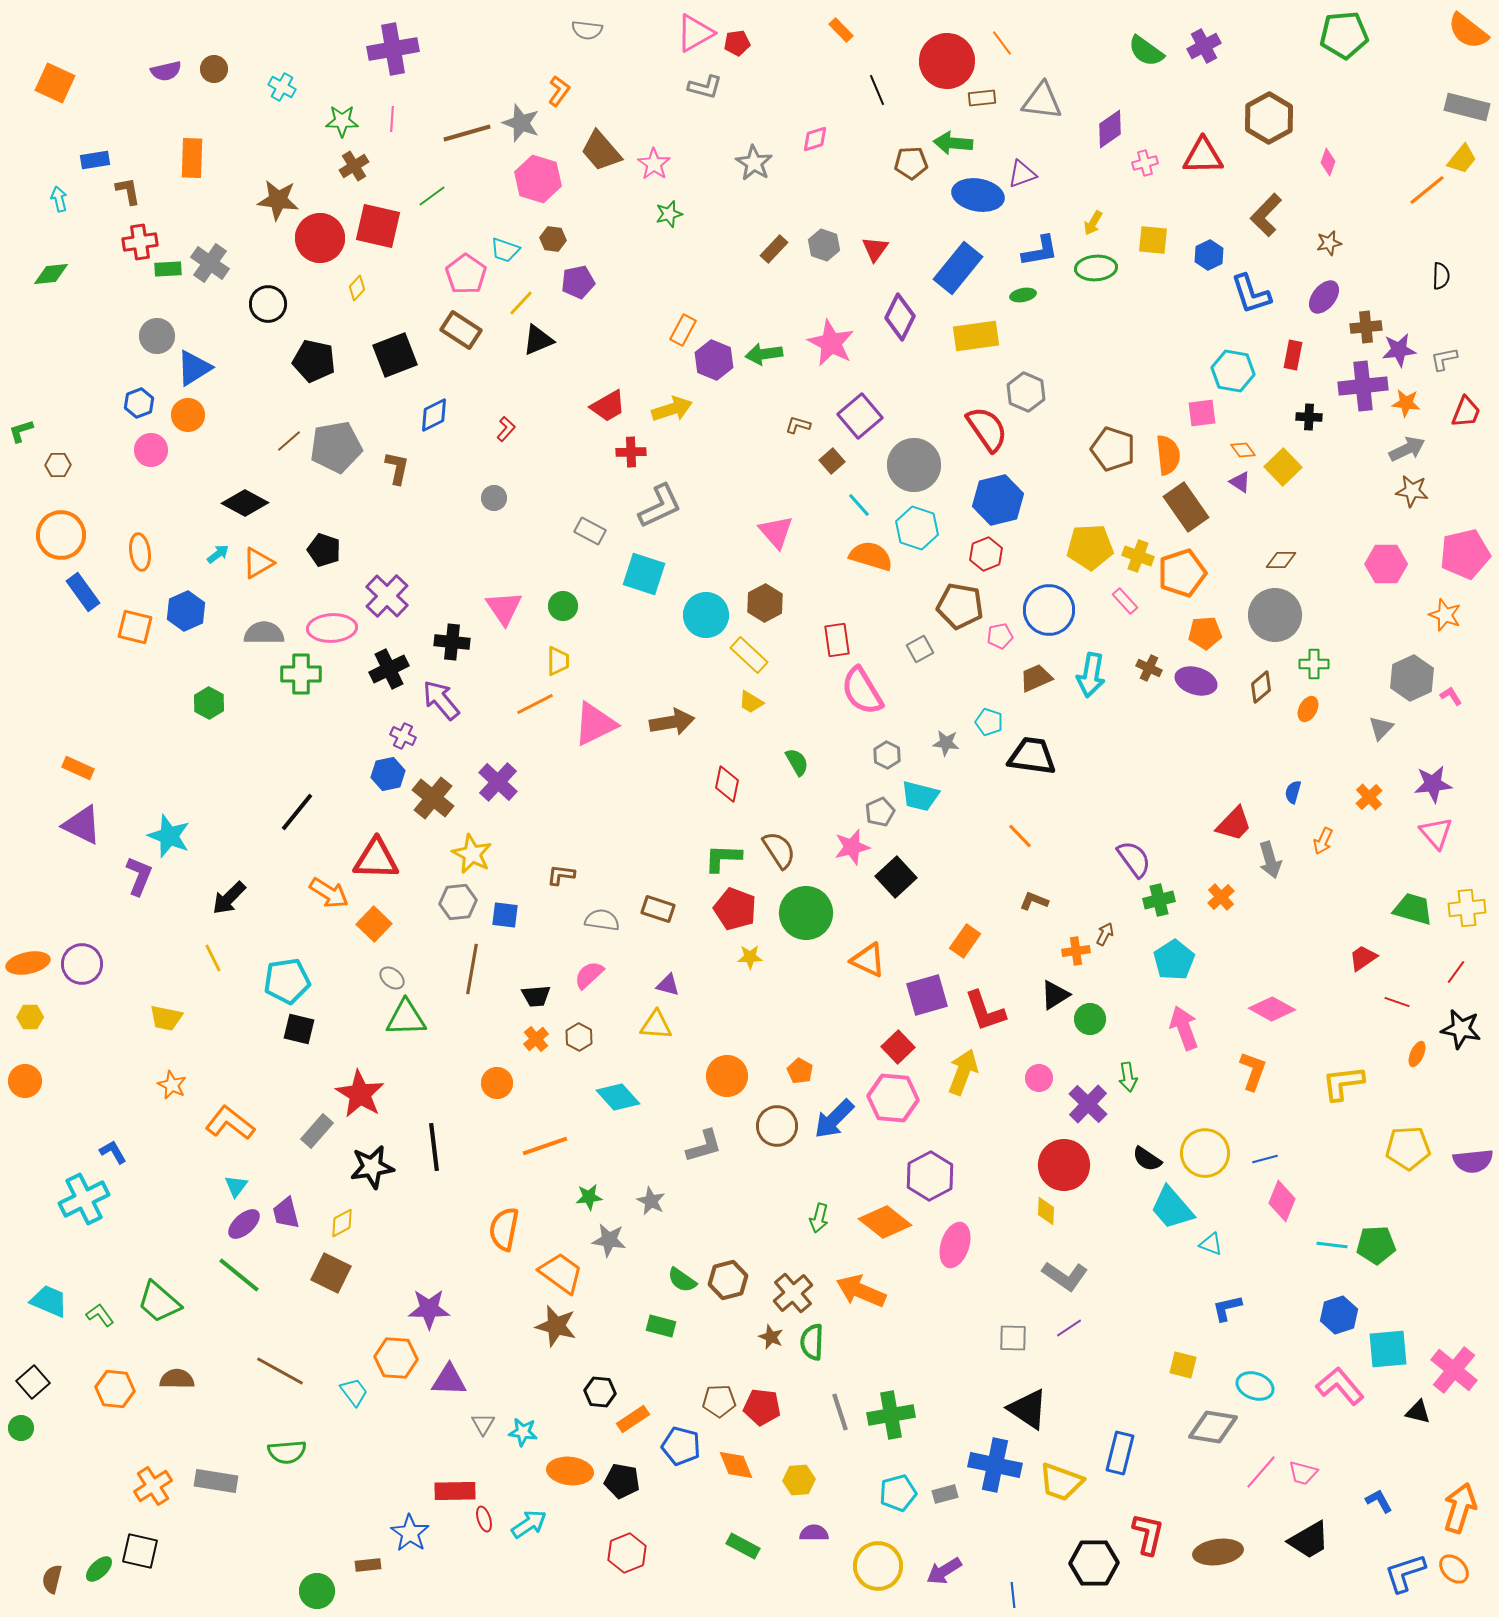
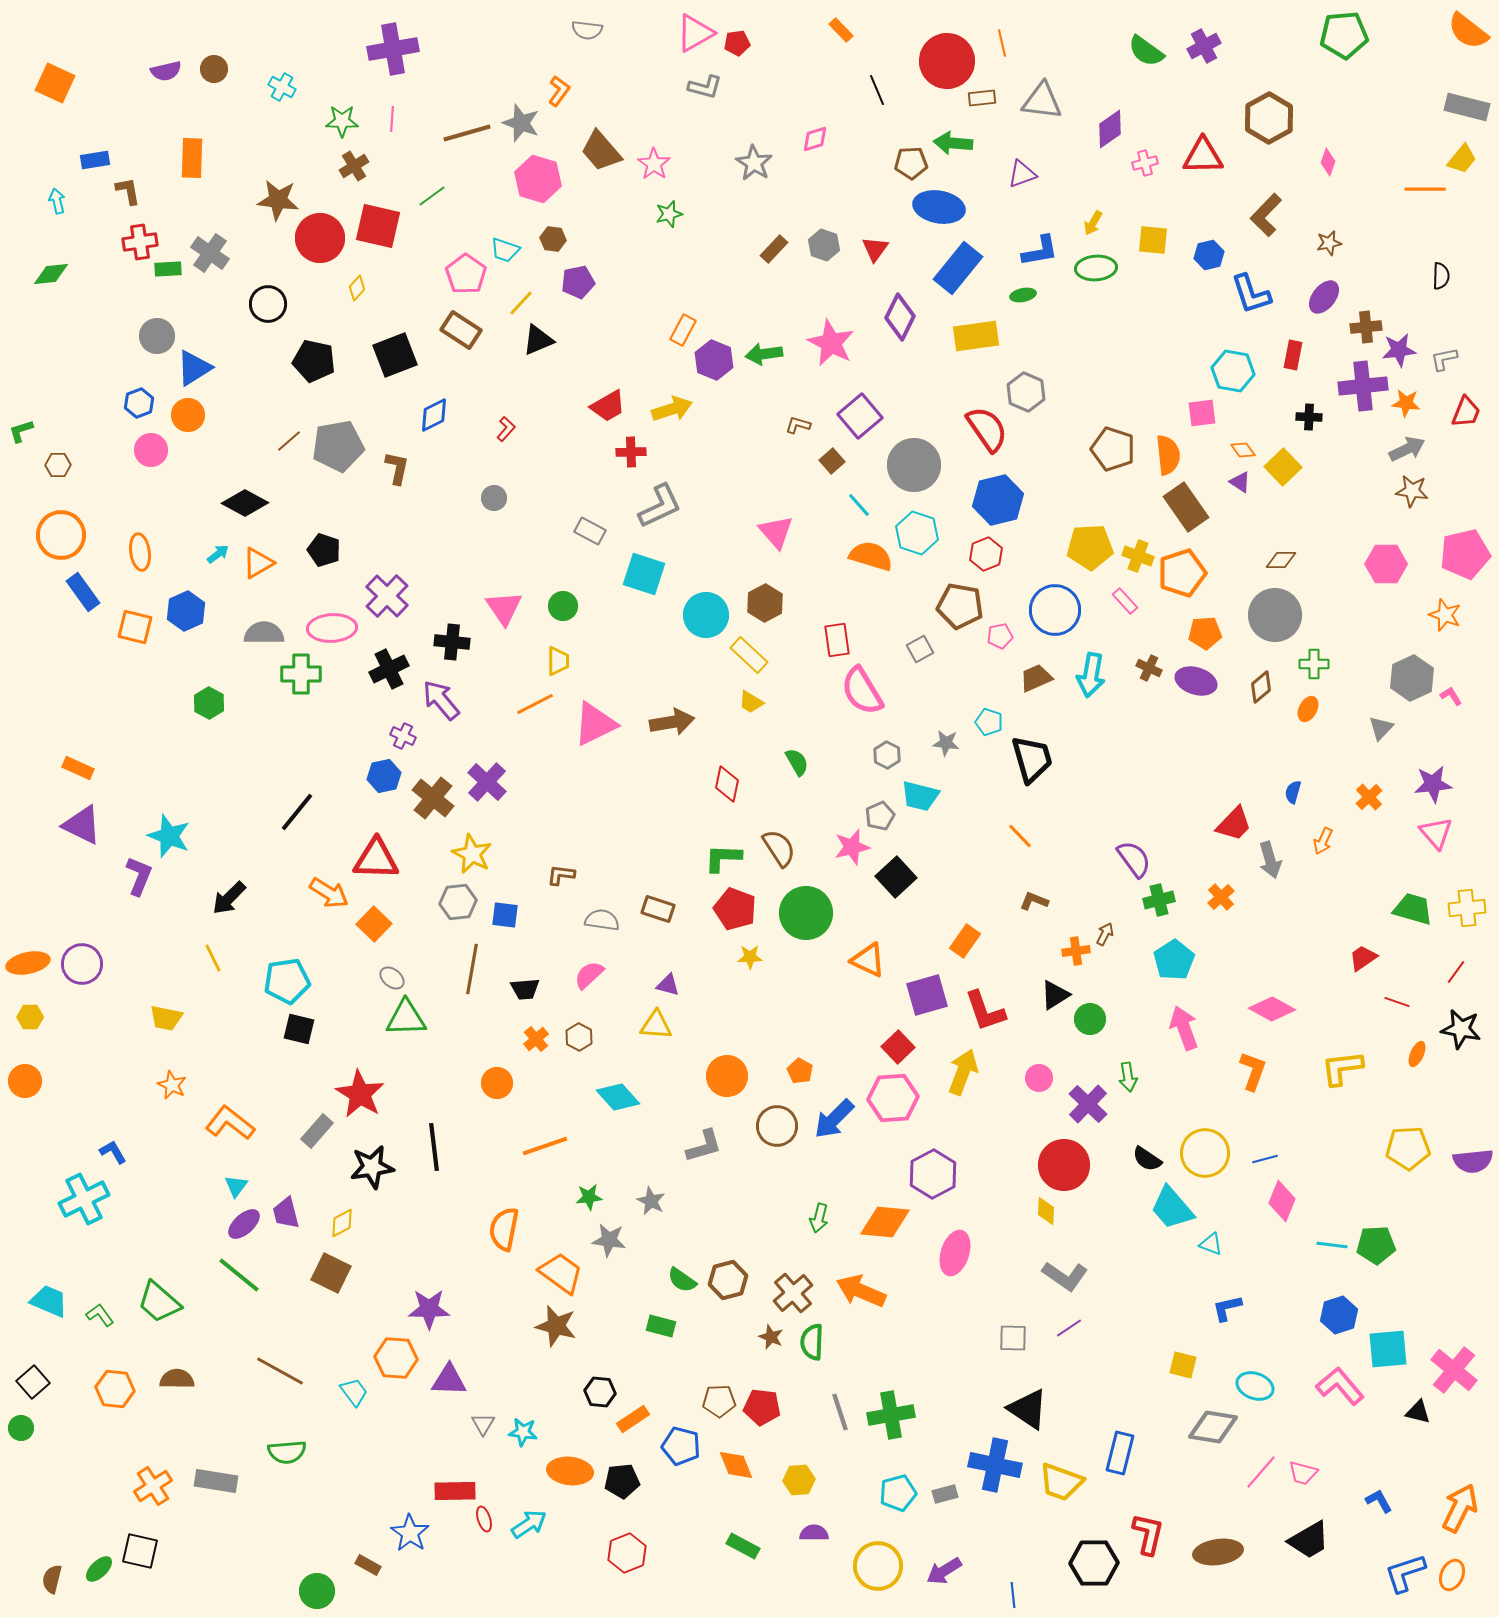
orange line at (1002, 43): rotated 24 degrees clockwise
orange line at (1427, 190): moved 2 px left, 1 px up; rotated 39 degrees clockwise
blue ellipse at (978, 195): moved 39 px left, 12 px down
cyan arrow at (59, 199): moved 2 px left, 2 px down
blue hexagon at (1209, 255): rotated 12 degrees clockwise
gray cross at (210, 263): moved 10 px up
gray pentagon at (336, 447): moved 2 px right, 1 px up
cyan hexagon at (917, 528): moved 5 px down
blue circle at (1049, 610): moved 6 px right
black trapezoid at (1032, 756): moved 3 px down; rotated 66 degrees clockwise
blue hexagon at (388, 774): moved 4 px left, 2 px down
purple cross at (498, 782): moved 11 px left
gray pentagon at (880, 812): moved 4 px down
brown semicircle at (779, 850): moved 2 px up
black trapezoid at (536, 996): moved 11 px left, 7 px up
yellow L-shape at (1343, 1083): moved 1 px left, 15 px up
pink hexagon at (893, 1098): rotated 9 degrees counterclockwise
purple hexagon at (930, 1176): moved 3 px right, 2 px up
orange diamond at (885, 1222): rotated 33 degrees counterclockwise
pink ellipse at (955, 1245): moved 8 px down
black pentagon at (622, 1481): rotated 16 degrees counterclockwise
orange arrow at (1460, 1508): rotated 9 degrees clockwise
brown rectangle at (368, 1565): rotated 35 degrees clockwise
orange ellipse at (1454, 1569): moved 2 px left, 6 px down; rotated 68 degrees clockwise
